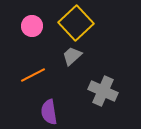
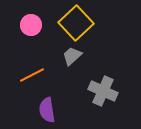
pink circle: moved 1 px left, 1 px up
orange line: moved 1 px left
purple semicircle: moved 2 px left, 2 px up
